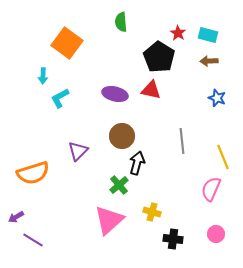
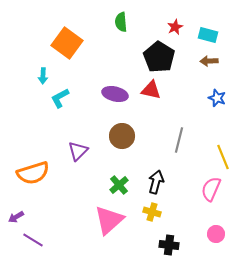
red star: moved 3 px left, 6 px up; rotated 14 degrees clockwise
gray line: moved 3 px left, 1 px up; rotated 20 degrees clockwise
black arrow: moved 19 px right, 19 px down
black cross: moved 4 px left, 6 px down
